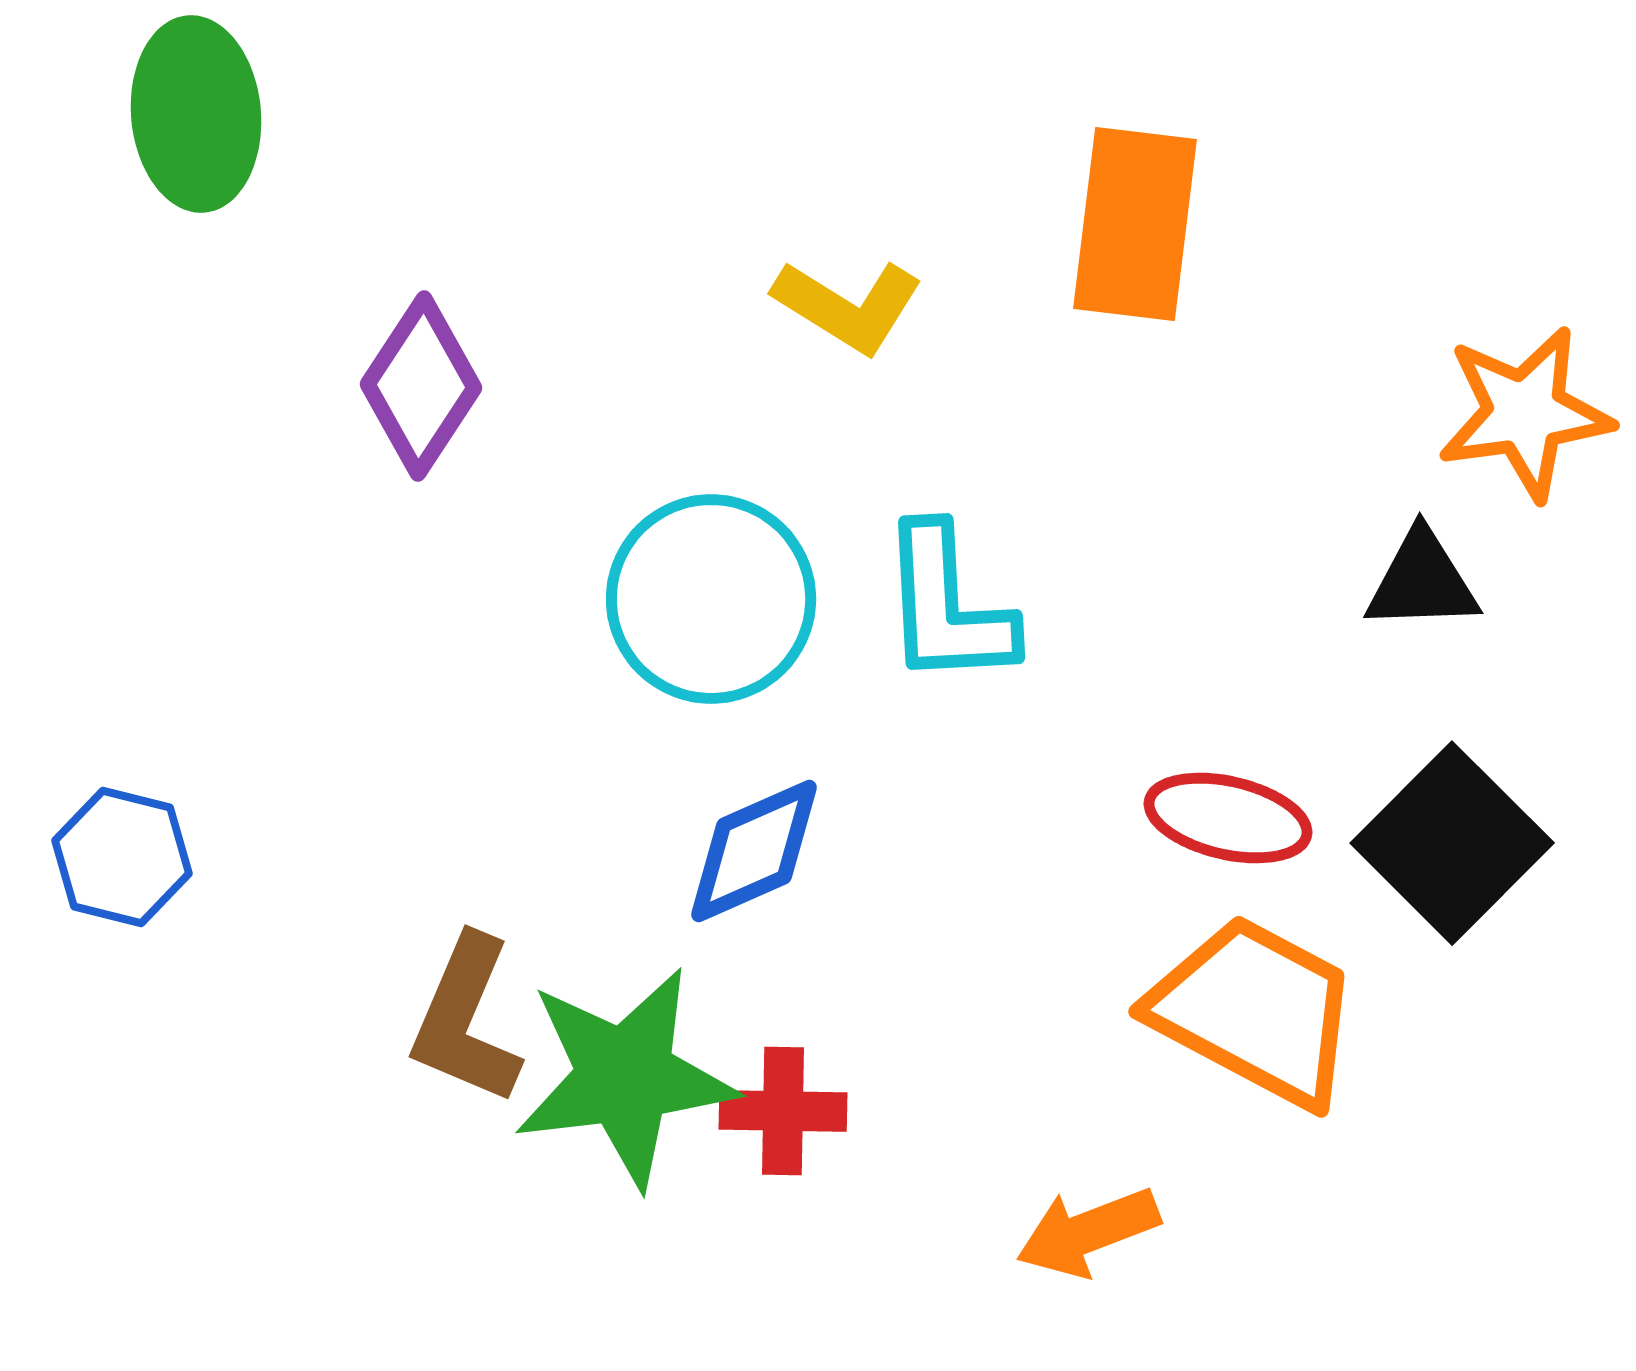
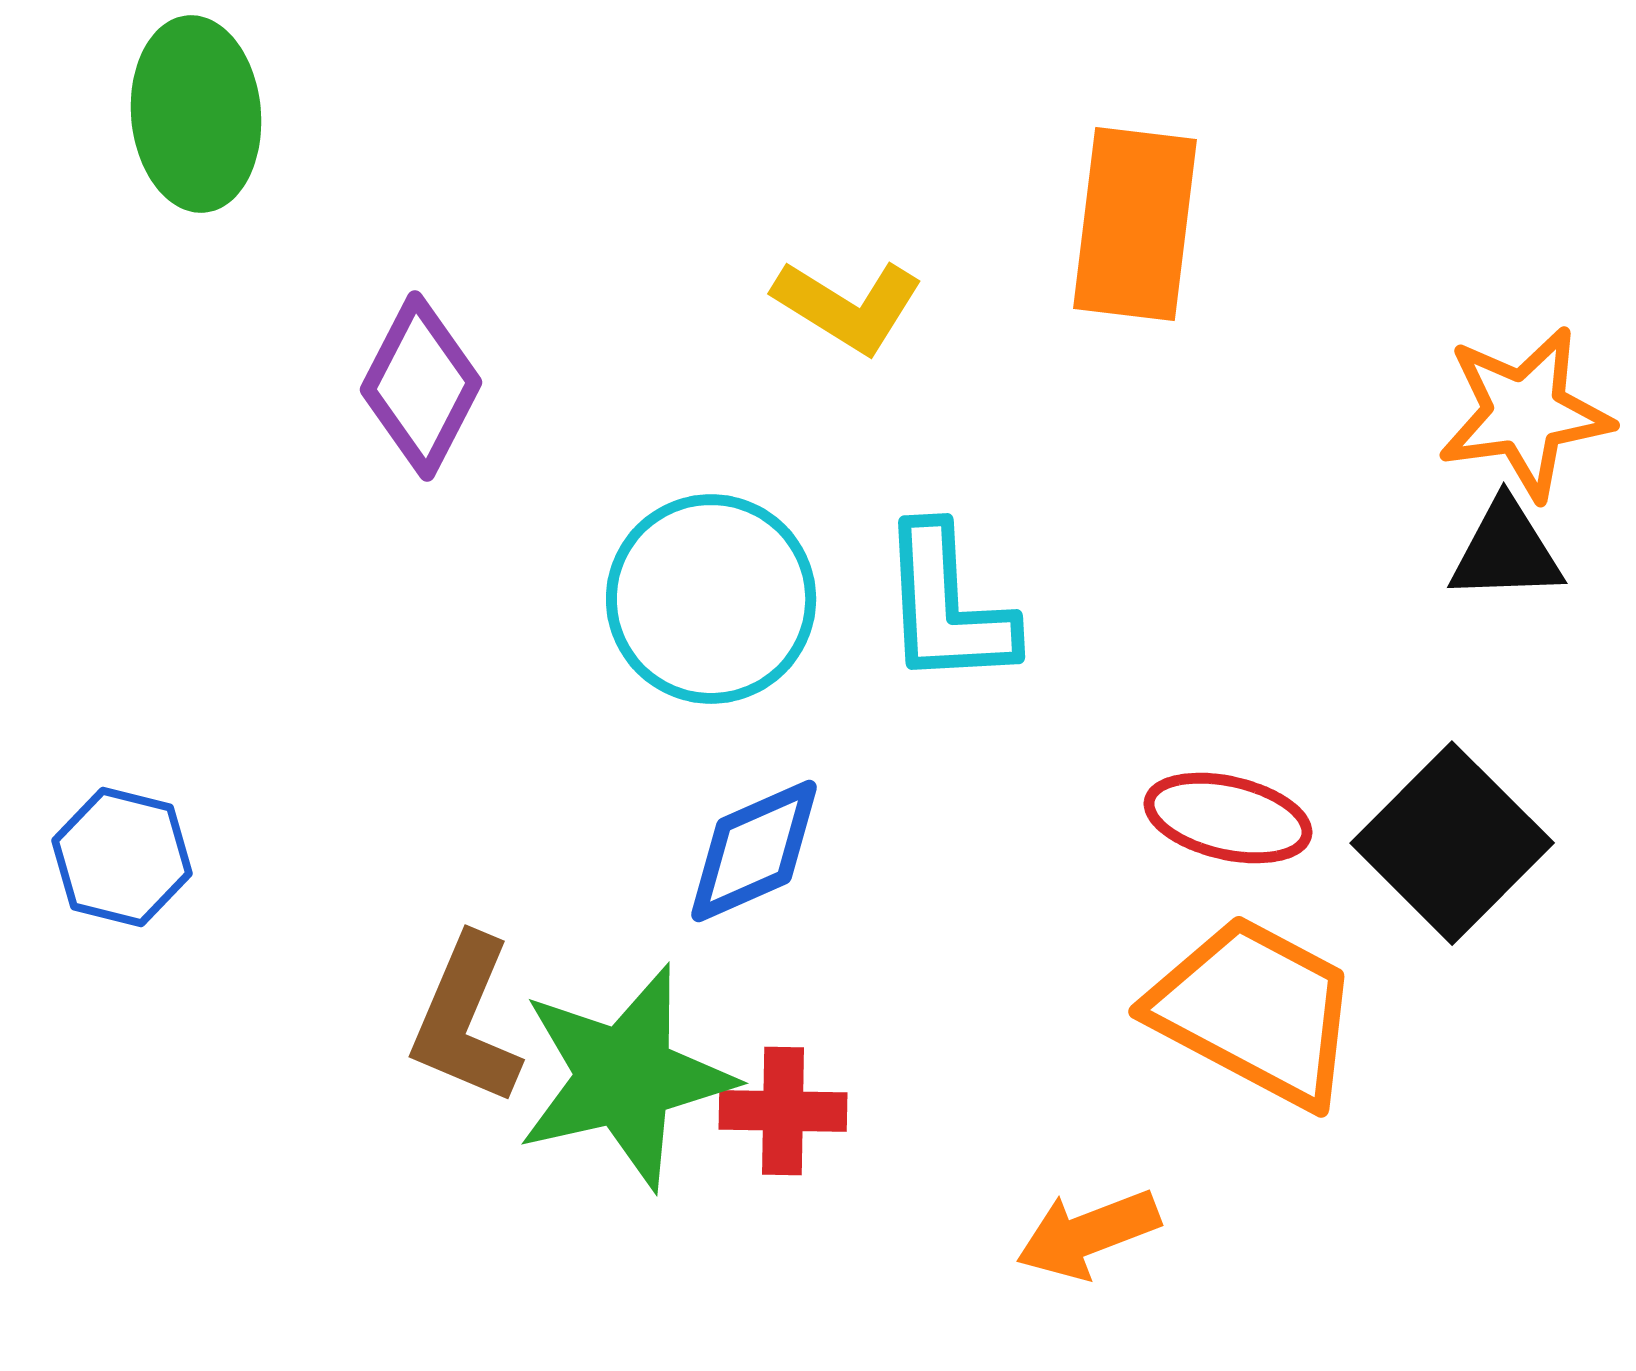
purple diamond: rotated 6 degrees counterclockwise
black triangle: moved 84 px right, 30 px up
green star: rotated 6 degrees counterclockwise
orange arrow: moved 2 px down
